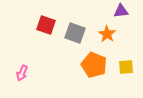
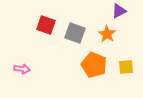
purple triangle: moved 2 px left; rotated 21 degrees counterclockwise
pink arrow: moved 4 px up; rotated 105 degrees counterclockwise
